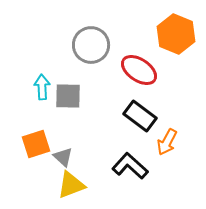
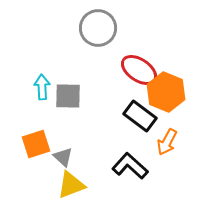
orange hexagon: moved 10 px left, 58 px down
gray circle: moved 7 px right, 17 px up
